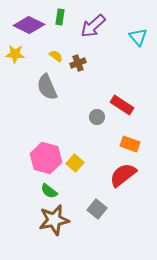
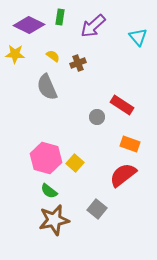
yellow semicircle: moved 3 px left
